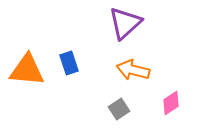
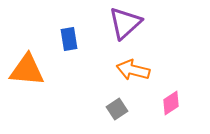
blue rectangle: moved 24 px up; rotated 10 degrees clockwise
gray square: moved 2 px left
